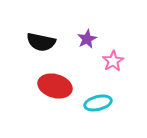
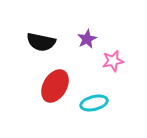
pink star: rotated 20 degrees clockwise
red ellipse: rotated 76 degrees counterclockwise
cyan ellipse: moved 4 px left
